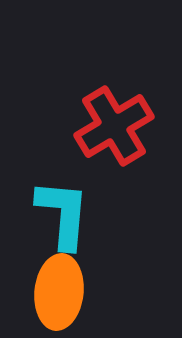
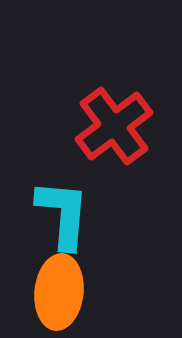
red cross: rotated 6 degrees counterclockwise
